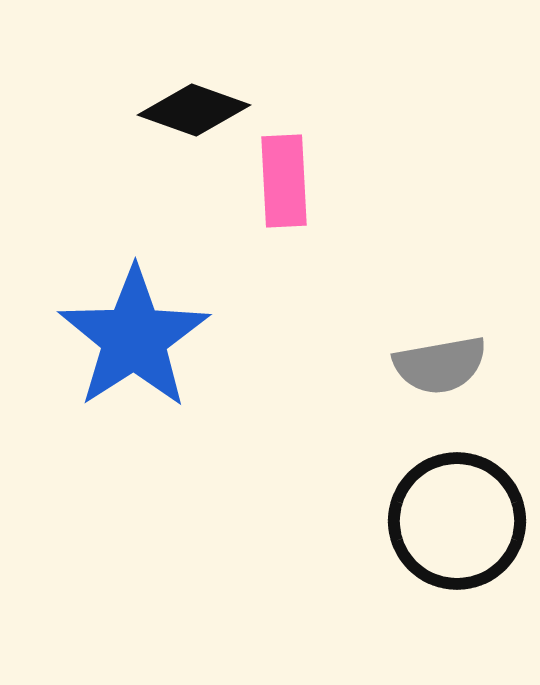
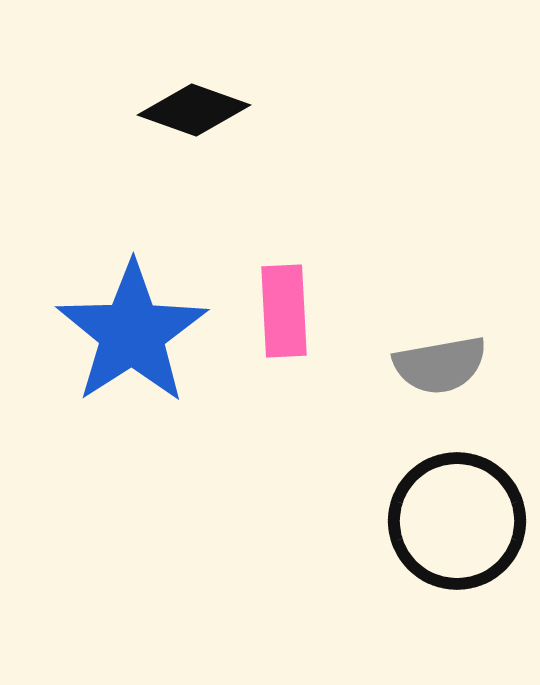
pink rectangle: moved 130 px down
blue star: moved 2 px left, 5 px up
